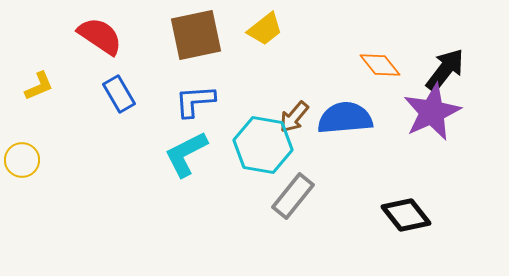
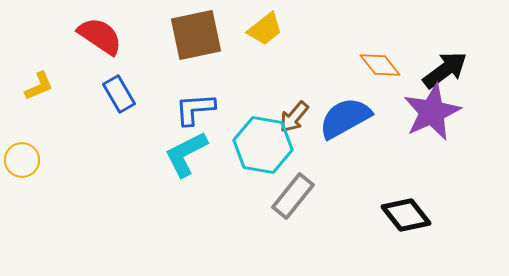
black arrow: rotated 15 degrees clockwise
blue L-shape: moved 8 px down
blue semicircle: rotated 24 degrees counterclockwise
